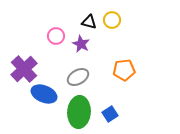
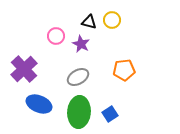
blue ellipse: moved 5 px left, 10 px down
